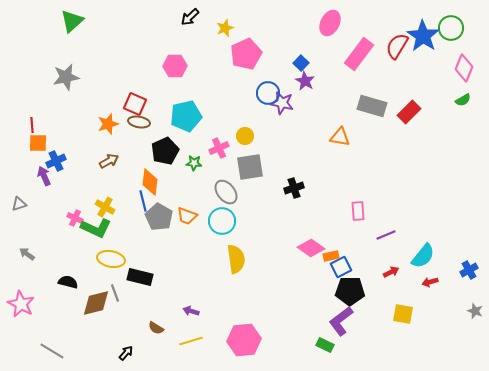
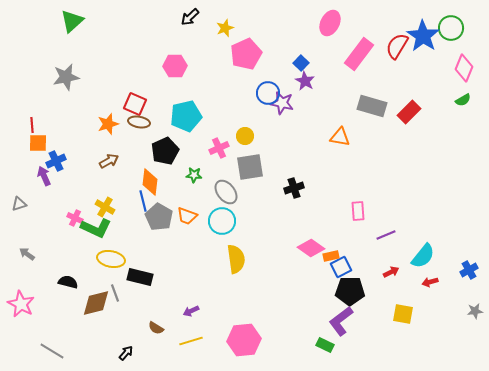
green star at (194, 163): moved 12 px down
purple arrow at (191, 311): rotated 42 degrees counterclockwise
gray star at (475, 311): rotated 28 degrees counterclockwise
